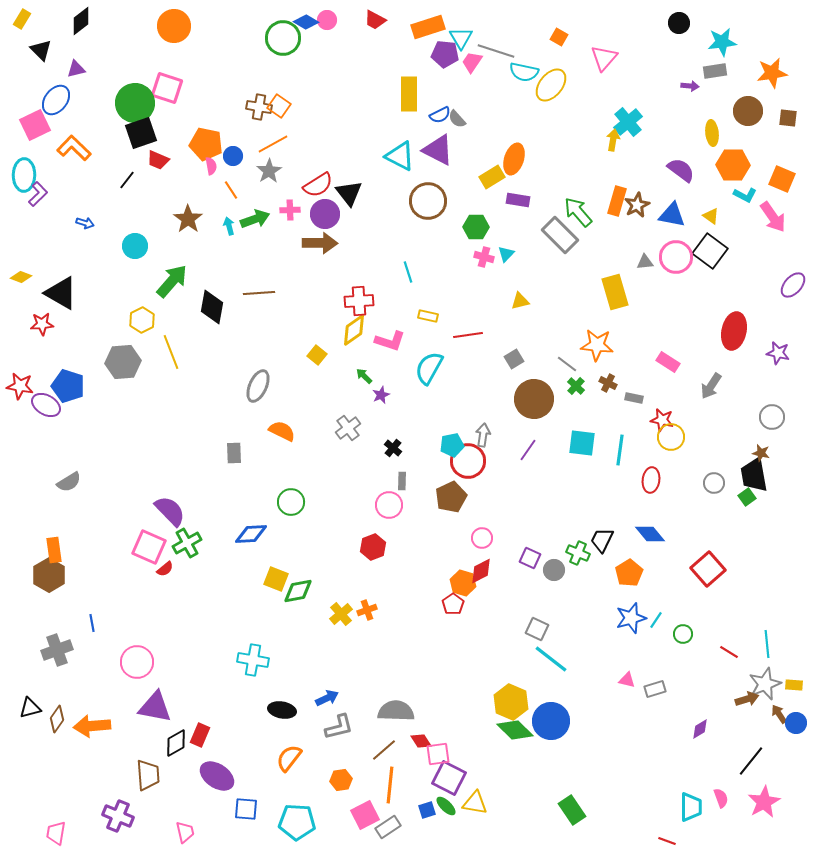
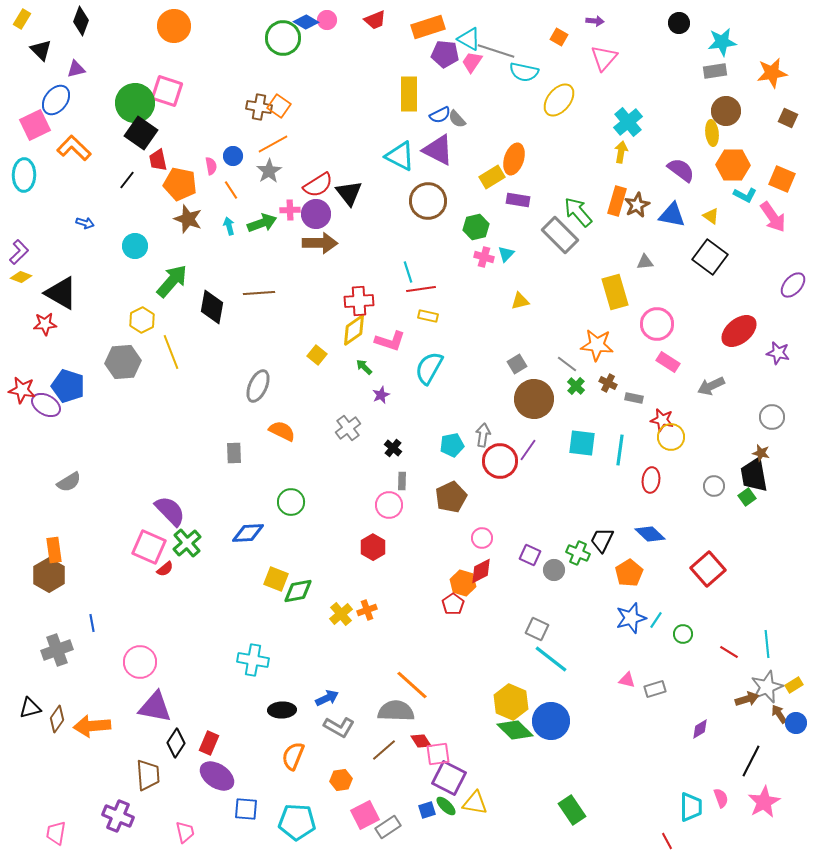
red trapezoid at (375, 20): rotated 50 degrees counterclockwise
black diamond at (81, 21): rotated 32 degrees counterclockwise
cyan triangle at (461, 38): moved 8 px right, 1 px down; rotated 30 degrees counterclockwise
yellow ellipse at (551, 85): moved 8 px right, 15 px down
purple arrow at (690, 86): moved 95 px left, 65 px up
pink square at (167, 88): moved 3 px down
brown circle at (748, 111): moved 22 px left
brown square at (788, 118): rotated 18 degrees clockwise
black square at (141, 133): rotated 36 degrees counterclockwise
yellow arrow at (613, 140): moved 8 px right, 12 px down
orange pentagon at (206, 144): moved 26 px left, 40 px down
red trapezoid at (158, 160): rotated 55 degrees clockwise
purple L-shape at (38, 194): moved 19 px left, 58 px down
purple circle at (325, 214): moved 9 px left
brown star at (188, 219): rotated 16 degrees counterclockwise
green arrow at (255, 219): moved 7 px right, 4 px down
green hexagon at (476, 227): rotated 15 degrees counterclockwise
black square at (710, 251): moved 6 px down
pink circle at (676, 257): moved 19 px left, 67 px down
red star at (42, 324): moved 3 px right
red ellipse at (734, 331): moved 5 px right; rotated 39 degrees clockwise
red line at (468, 335): moved 47 px left, 46 px up
gray square at (514, 359): moved 3 px right, 5 px down
green arrow at (364, 376): moved 9 px up
red star at (20, 386): moved 2 px right, 4 px down
gray arrow at (711, 386): rotated 32 degrees clockwise
red circle at (468, 461): moved 32 px right
gray circle at (714, 483): moved 3 px down
blue diamond at (251, 534): moved 3 px left, 1 px up
blue diamond at (650, 534): rotated 8 degrees counterclockwise
green cross at (187, 543): rotated 12 degrees counterclockwise
red hexagon at (373, 547): rotated 10 degrees counterclockwise
purple square at (530, 558): moved 3 px up
pink circle at (137, 662): moved 3 px right
gray star at (765, 684): moved 2 px right, 3 px down
yellow rectangle at (794, 685): rotated 36 degrees counterclockwise
black ellipse at (282, 710): rotated 12 degrees counterclockwise
gray L-shape at (339, 727): rotated 44 degrees clockwise
red rectangle at (200, 735): moved 9 px right, 8 px down
black diamond at (176, 743): rotated 28 degrees counterclockwise
orange semicircle at (289, 758): moved 4 px right, 2 px up; rotated 16 degrees counterclockwise
black line at (751, 761): rotated 12 degrees counterclockwise
orange line at (390, 785): moved 22 px right, 100 px up; rotated 54 degrees counterclockwise
red line at (667, 841): rotated 42 degrees clockwise
